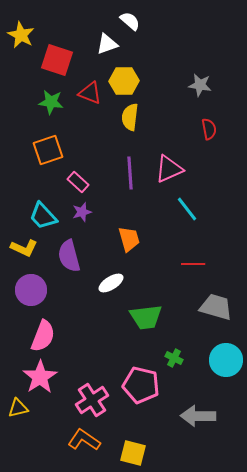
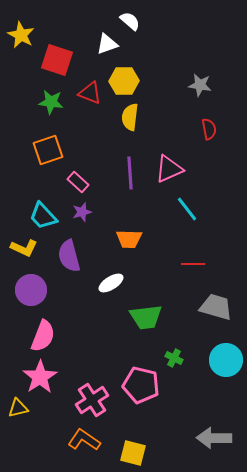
orange trapezoid: rotated 108 degrees clockwise
gray arrow: moved 16 px right, 22 px down
